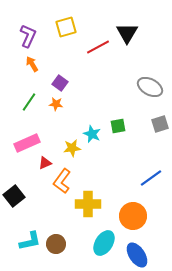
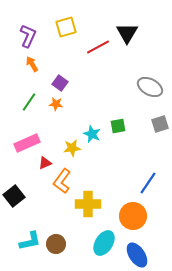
blue line: moved 3 px left, 5 px down; rotated 20 degrees counterclockwise
